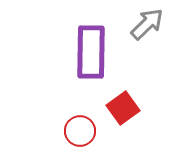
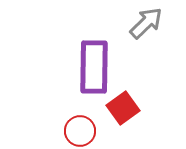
gray arrow: moved 1 px left, 1 px up
purple rectangle: moved 3 px right, 15 px down
